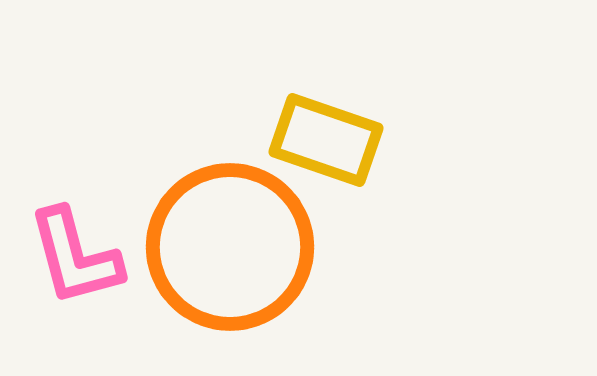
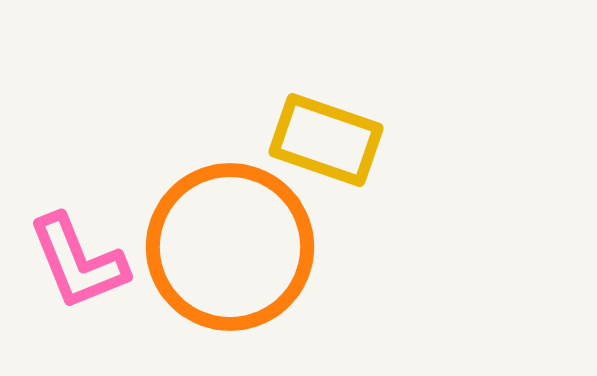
pink L-shape: moved 3 px right, 5 px down; rotated 7 degrees counterclockwise
